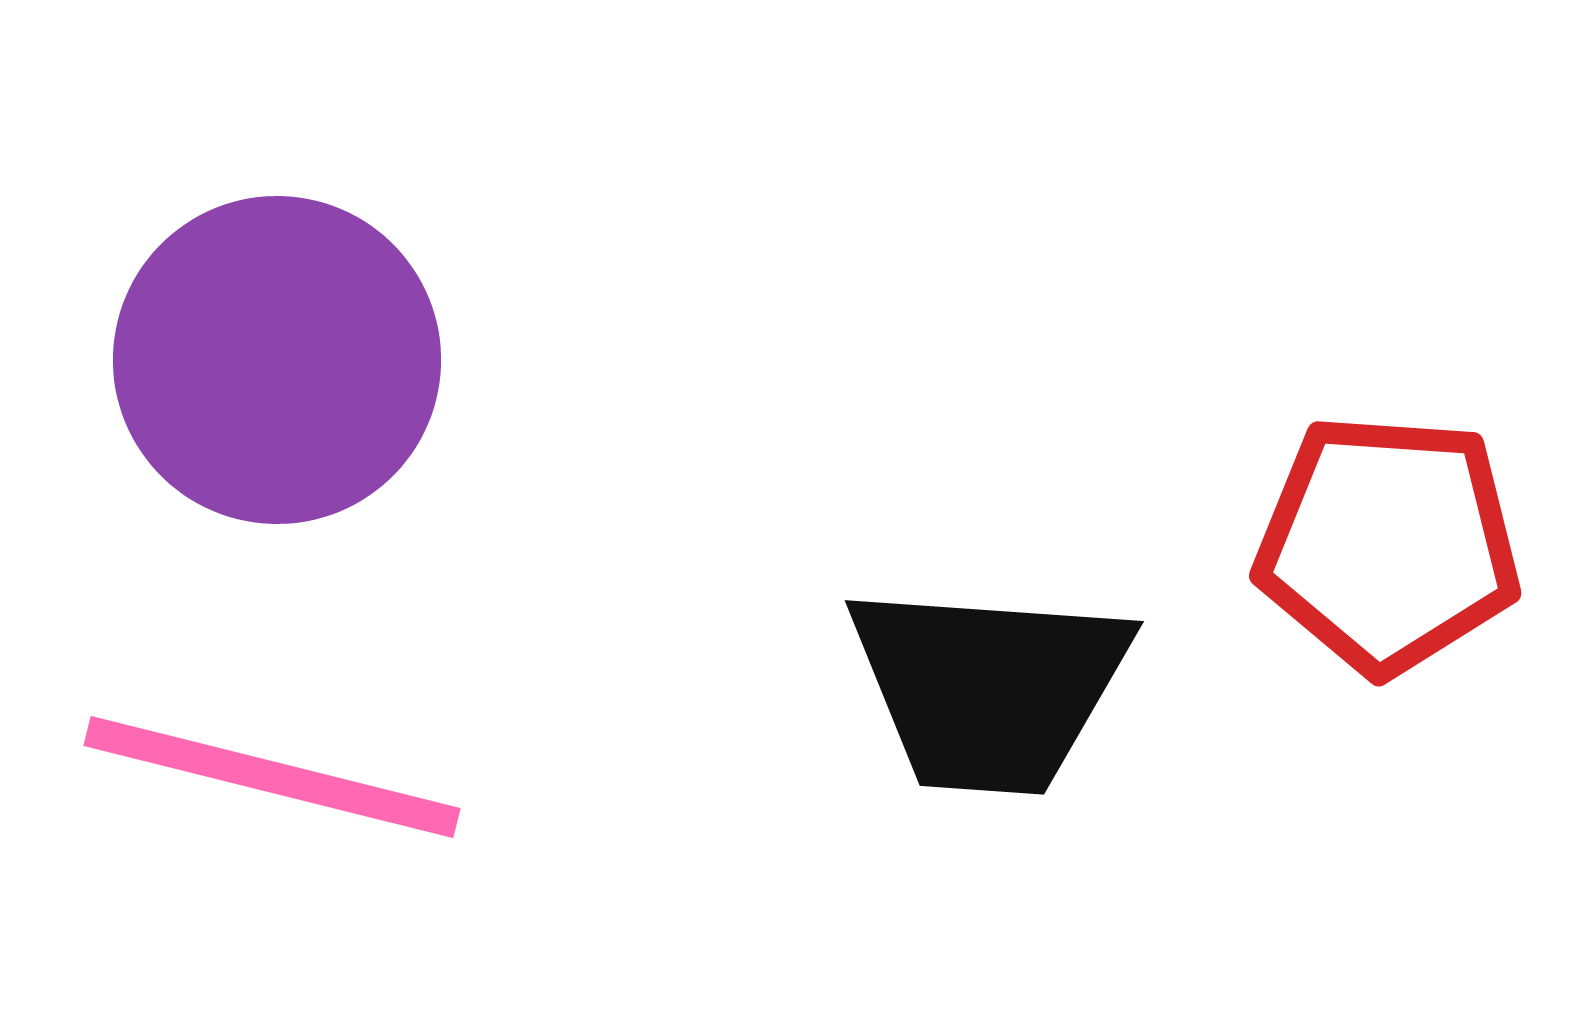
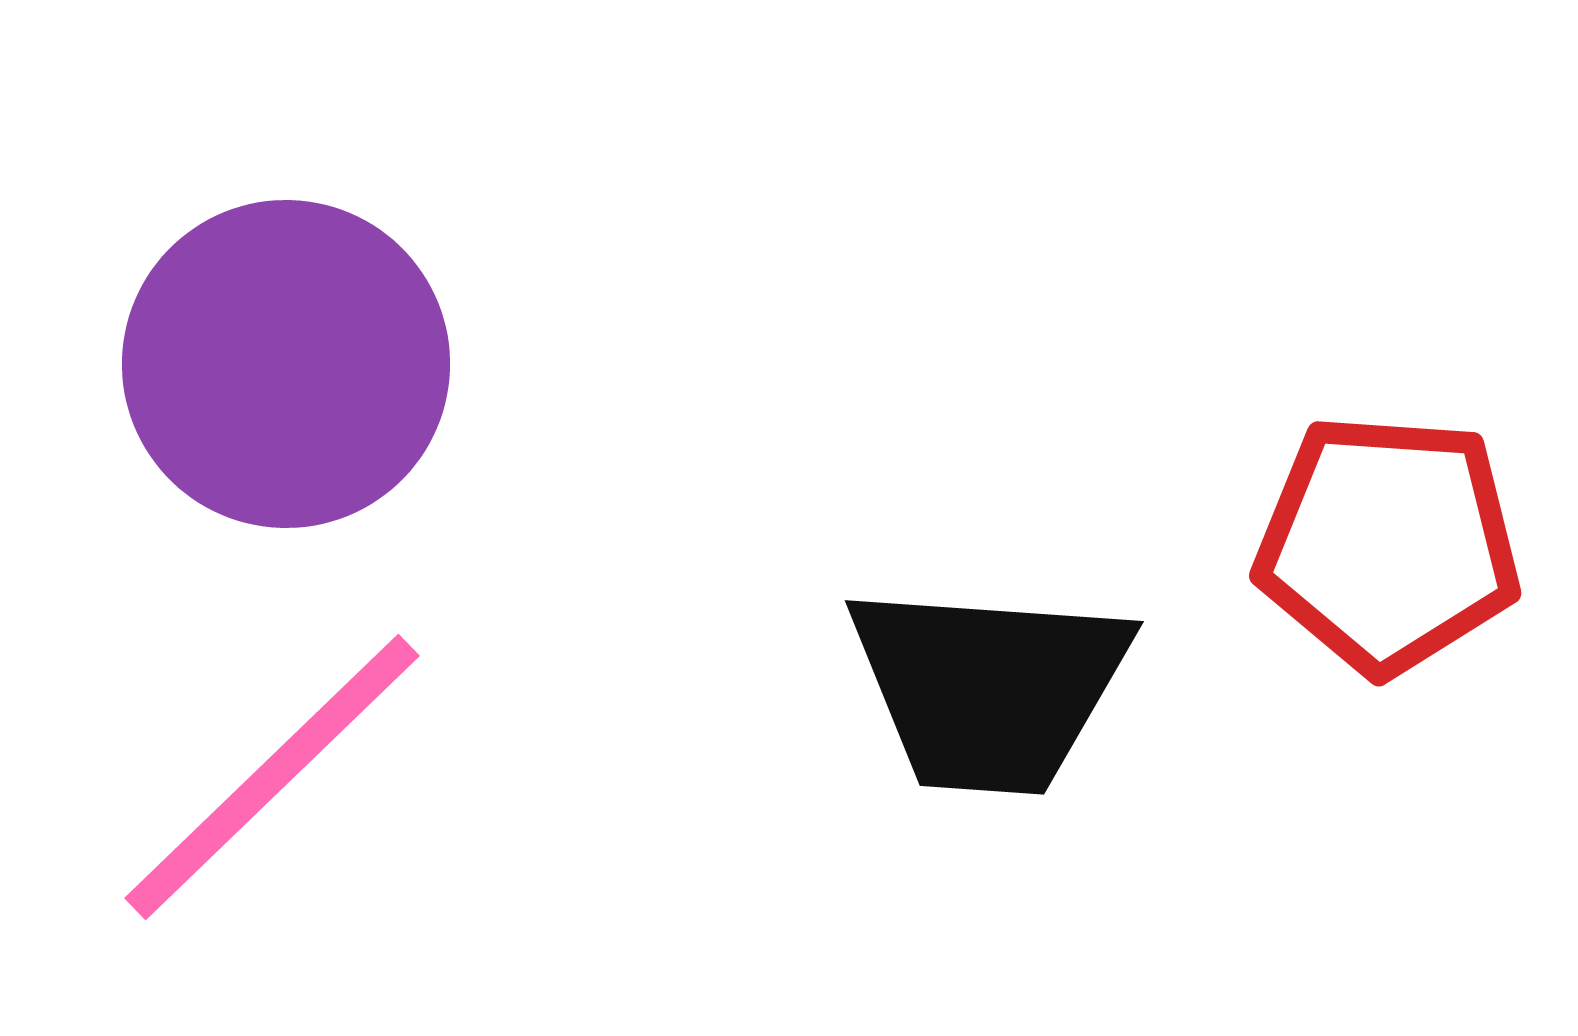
purple circle: moved 9 px right, 4 px down
pink line: rotated 58 degrees counterclockwise
